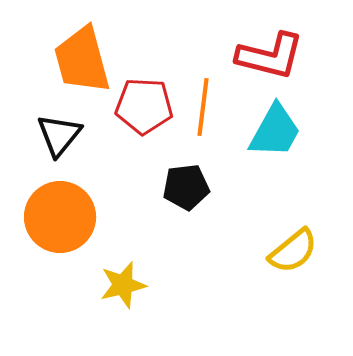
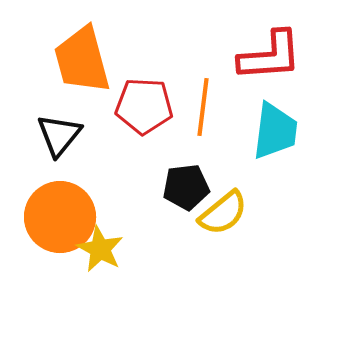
red L-shape: rotated 18 degrees counterclockwise
cyan trapezoid: rotated 22 degrees counterclockwise
yellow semicircle: moved 70 px left, 38 px up
yellow star: moved 23 px left, 36 px up; rotated 30 degrees counterclockwise
